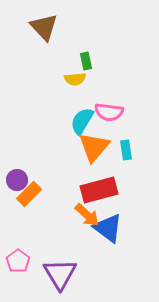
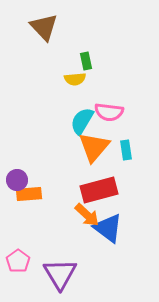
orange rectangle: rotated 40 degrees clockwise
